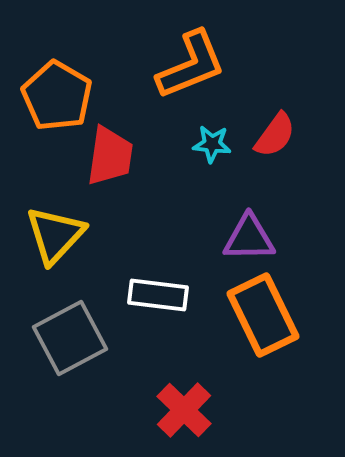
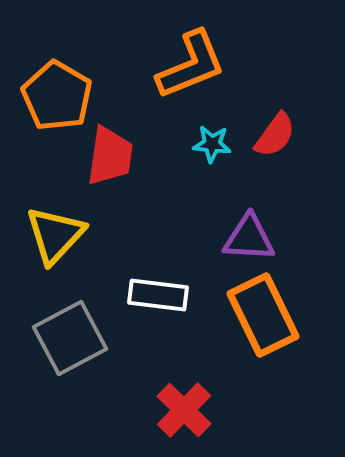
purple triangle: rotated 4 degrees clockwise
